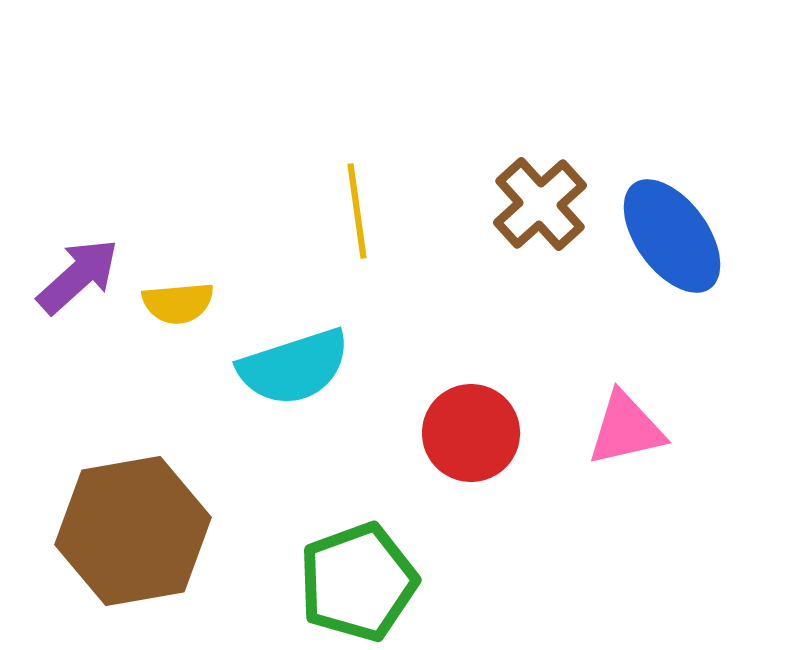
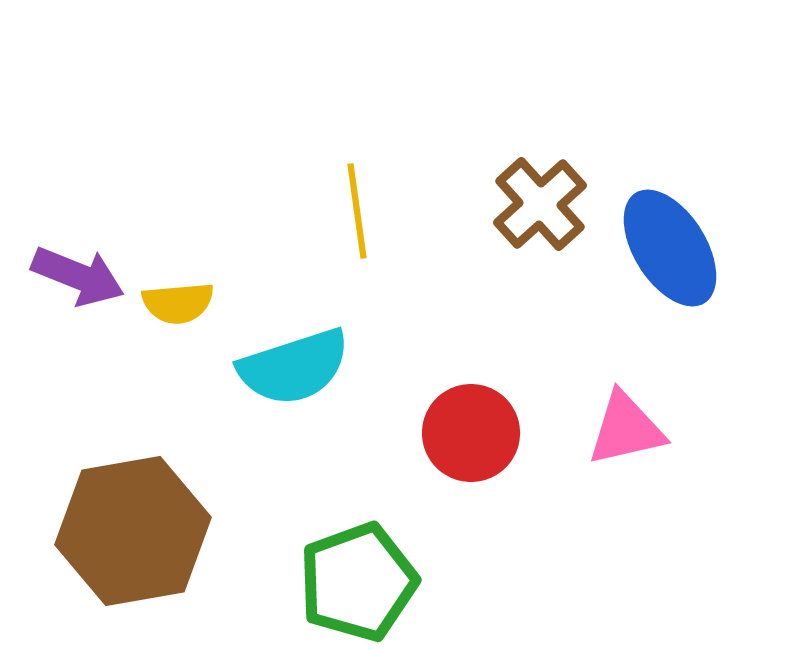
blue ellipse: moved 2 px left, 12 px down; rotated 4 degrees clockwise
purple arrow: rotated 64 degrees clockwise
